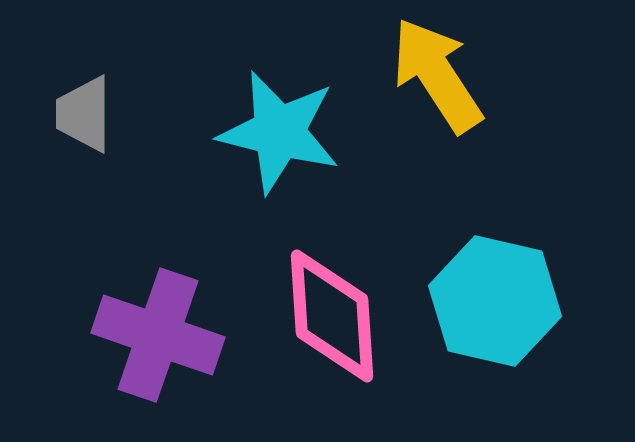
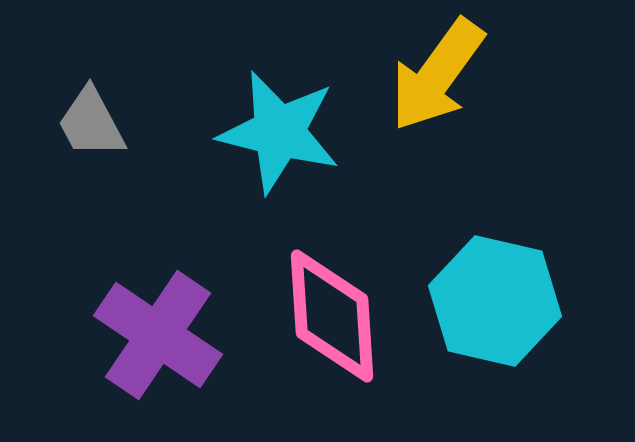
yellow arrow: rotated 111 degrees counterclockwise
gray trapezoid: moved 7 px right, 9 px down; rotated 28 degrees counterclockwise
purple cross: rotated 15 degrees clockwise
